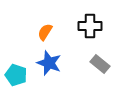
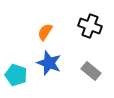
black cross: rotated 20 degrees clockwise
gray rectangle: moved 9 px left, 7 px down
